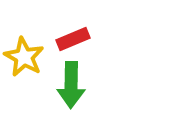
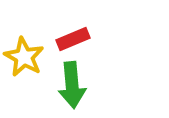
green arrow: moved 1 px right; rotated 6 degrees counterclockwise
